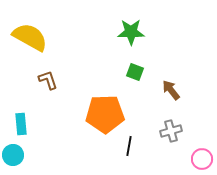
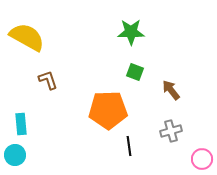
yellow semicircle: moved 3 px left
orange pentagon: moved 3 px right, 4 px up
black line: rotated 18 degrees counterclockwise
cyan circle: moved 2 px right
